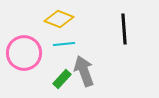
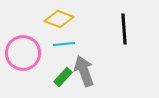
pink circle: moved 1 px left
green rectangle: moved 1 px right, 2 px up
